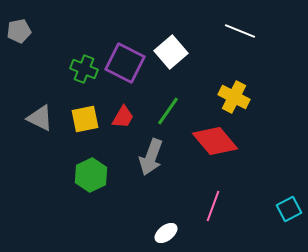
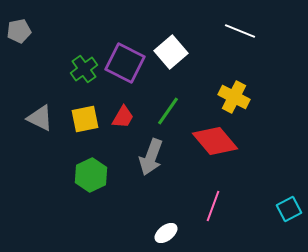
green cross: rotated 32 degrees clockwise
